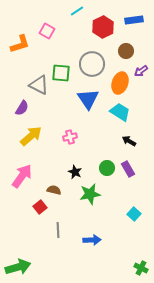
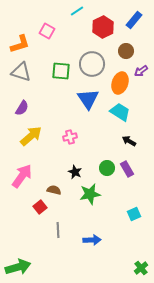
blue rectangle: rotated 42 degrees counterclockwise
green square: moved 2 px up
gray triangle: moved 18 px left, 13 px up; rotated 10 degrees counterclockwise
purple rectangle: moved 1 px left
cyan square: rotated 24 degrees clockwise
green cross: rotated 24 degrees clockwise
